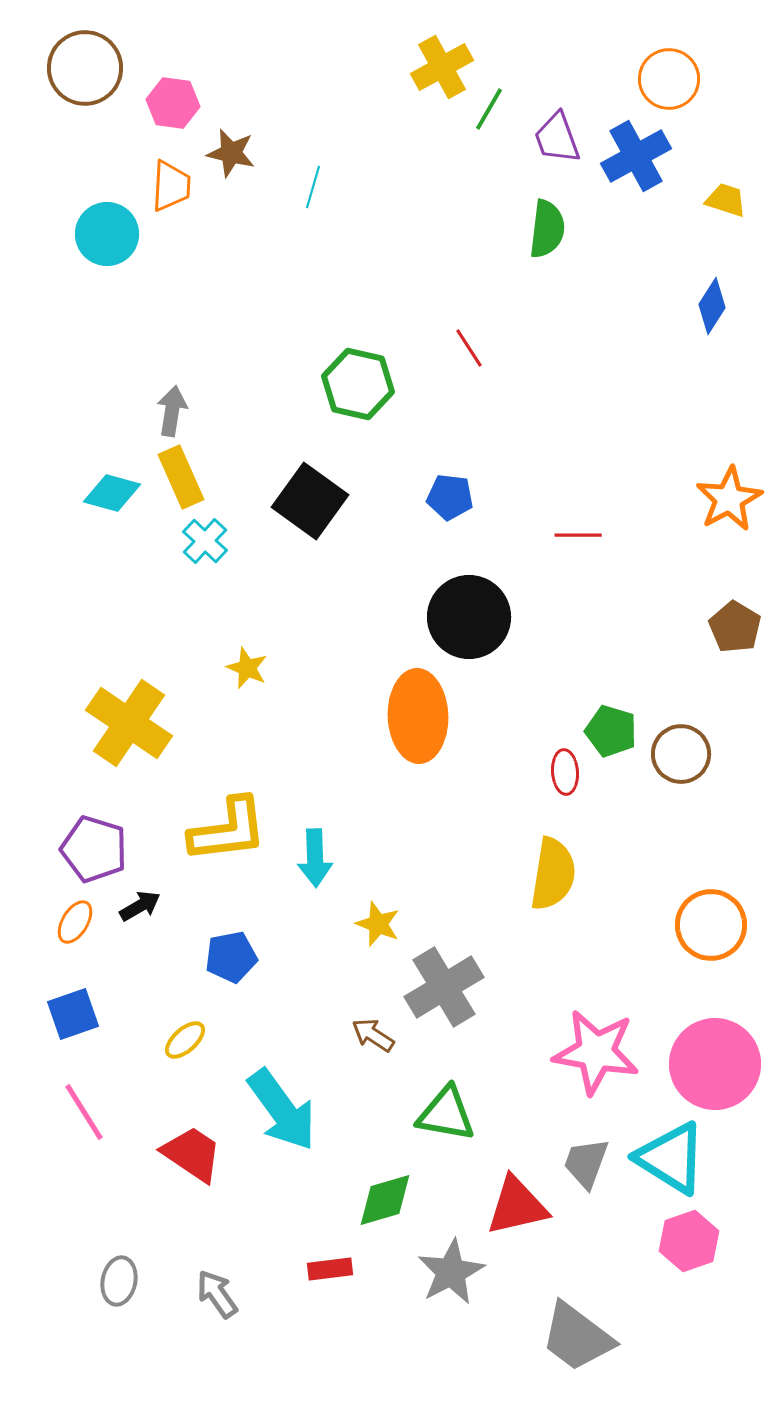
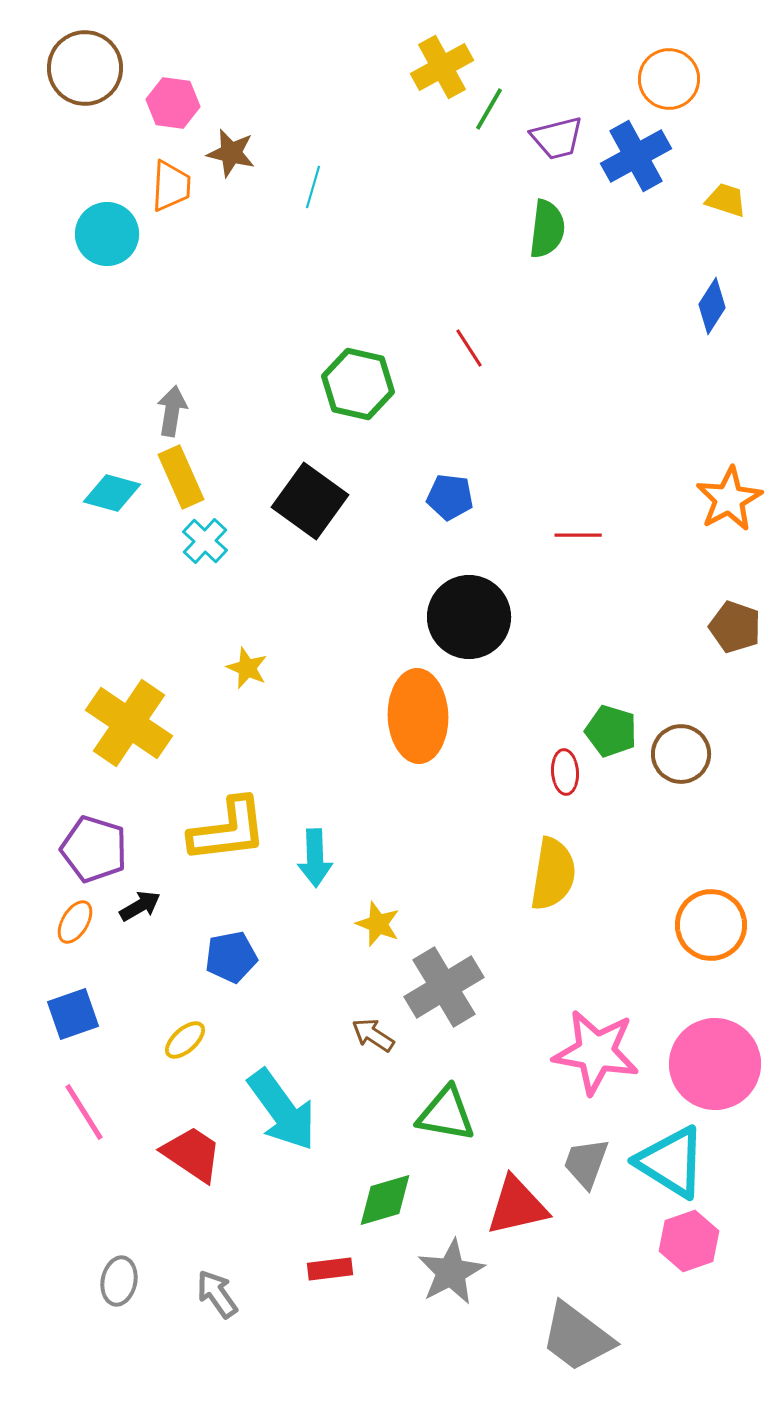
purple trapezoid at (557, 138): rotated 84 degrees counterclockwise
brown pentagon at (735, 627): rotated 12 degrees counterclockwise
cyan triangle at (671, 1158): moved 4 px down
